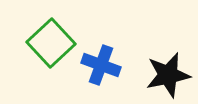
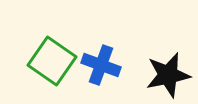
green square: moved 1 px right, 18 px down; rotated 12 degrees counterclockwise
